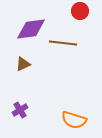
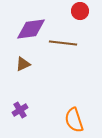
orange semicircle: rotated 55 degrees clockwise
